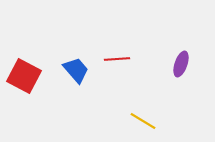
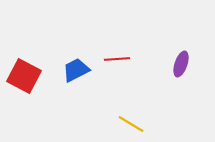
blue trapezoid: rotated 76 degrees counterclockwise
yellow line: moved 12 px left, 3 px down
